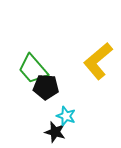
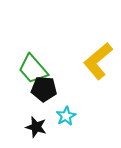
black pentagon: moved 2 px left, 2 px down
cyan star: rotated 24 degrees clockwise
black star: moved 19 px left, 5 px up
